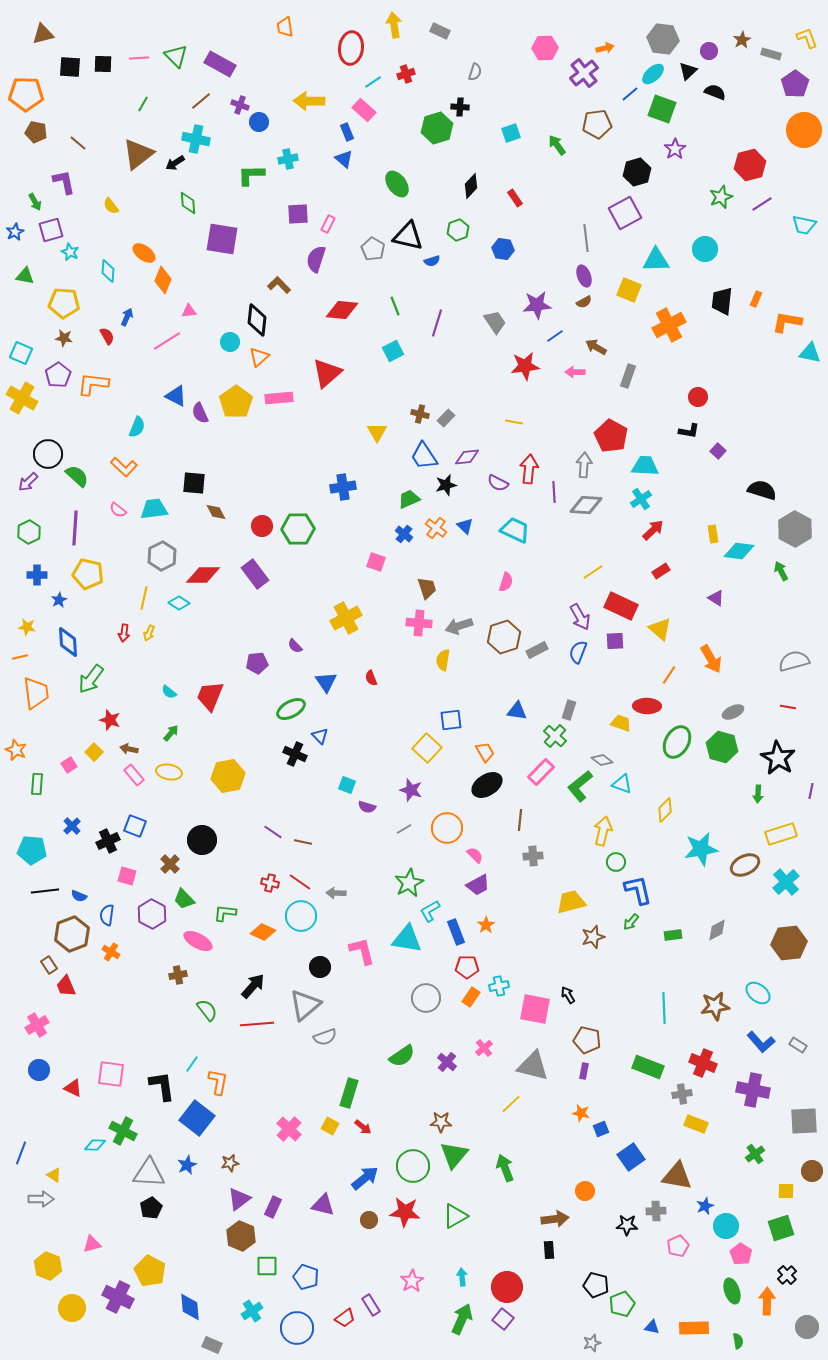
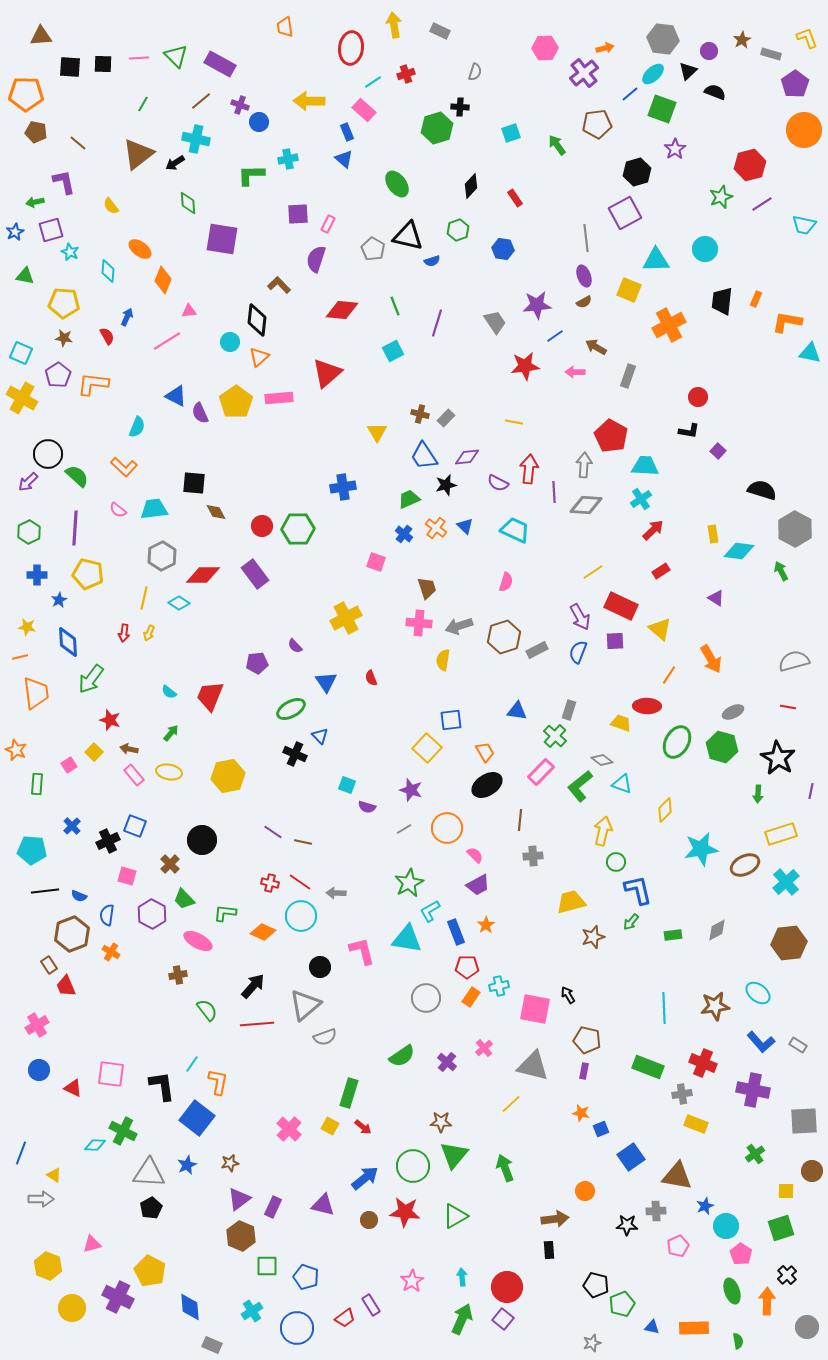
brown triangle at (43, 34): moved 2 px left, 2 px down; rotated 10 degrees clockwise
green arrow at (35, 202): rotated 108 degrees clockwise
orange ellipse at (144, 253): moved 4 px left, 4 px up
